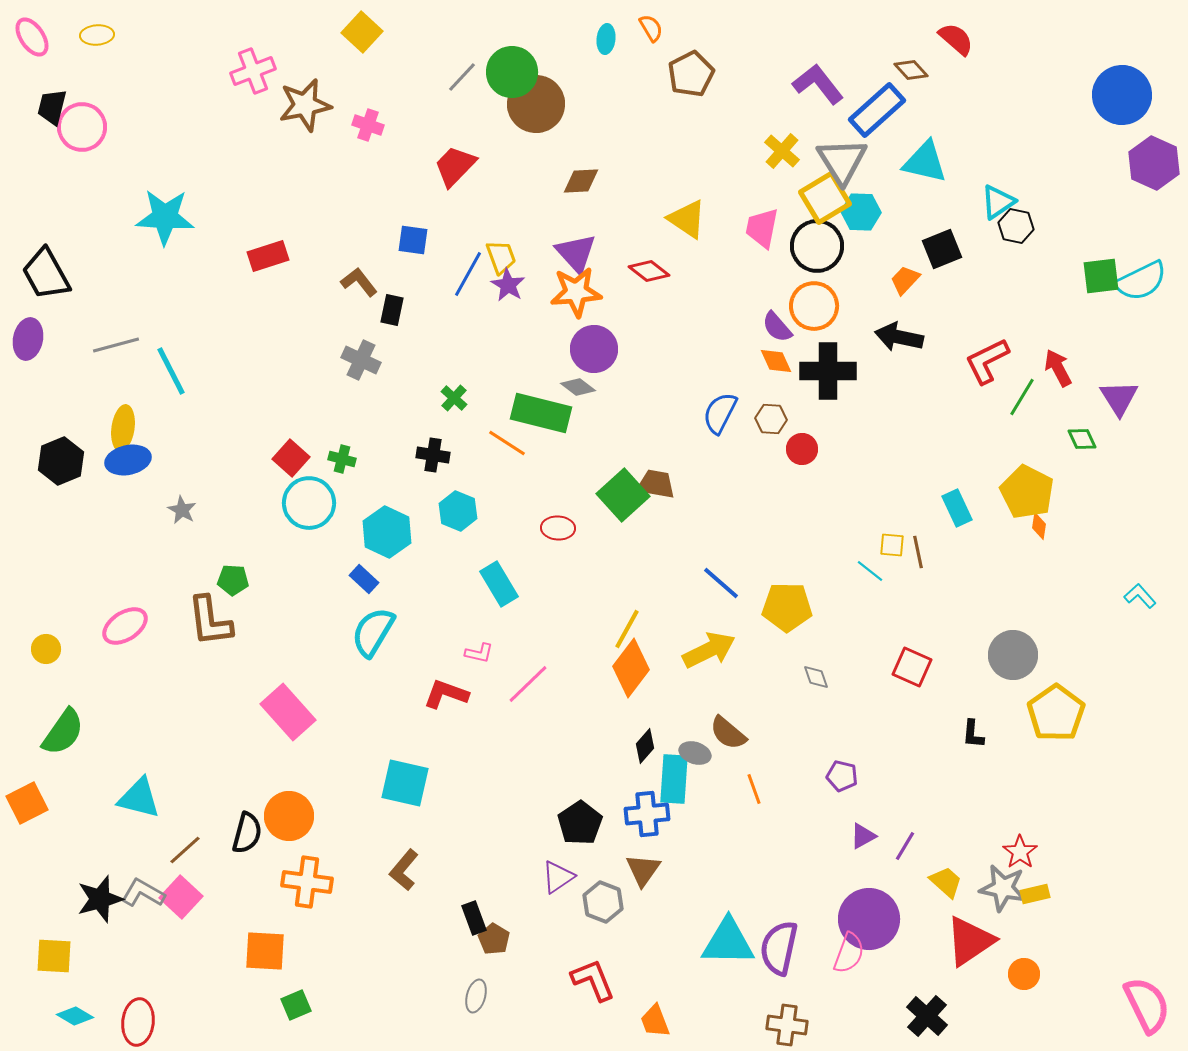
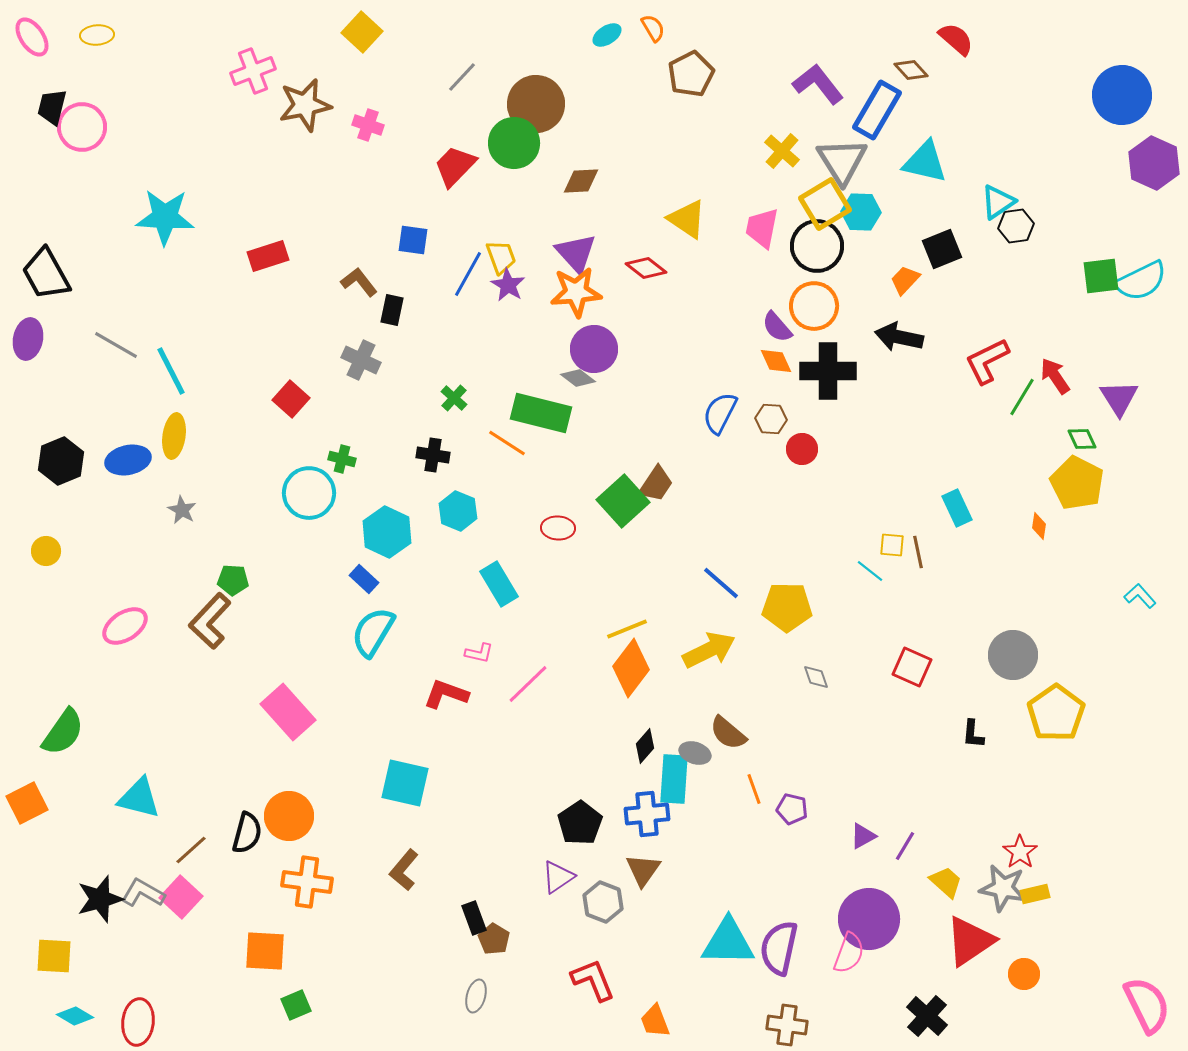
orange semicircle at (651, 28): moved 2 px right
cyan ellipse at (606, 39): moved 1 px right, 4 px up; rotated 52 degrees clockwise
green circle at (512, 72): moved 2 px right, 71 px down
blue rectangle at (877, 110): rotated 18 degrees counterclockwise
yellow square at (825, 198): moved 6 px down
black hexagon at (1016, 226): rotated 20 degrees counterclockwise
red diamond at (649, 271): moved 3 px left, 3 px up
gray line at (116, 345): rotated 45 degrees clockwise
red arrow at (1058, 368): moved 3 px left, 8 px down; rotated 6 degrees counterclockwise
gray diamond at (578, 387): moved 9 px up
yellow ellipse at (123, 428): moved 51 px right, 8 px down
red square at (291, 458): moved 59 px up
brown trapezoid at (656, 484): rotated 114 degrees clockwise
yellow pentagon at (1027, 492): moved 50 px right, 9 px up
green square at (623, 495): moved 6 px down
cyan circle at (309, 503): moved 10 px up
brown L-shape at (210, 621): rotated 50 degrees clockwise
yellow line at (627, 629): rotated 39 degrees clockwise
yellow circle at (46, 649): moved 98 px up
purple pentagon at (842, 776): moved 50 px left, 33 px down
brown line at (185, 850): moved 6 px right
